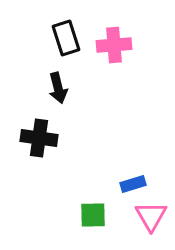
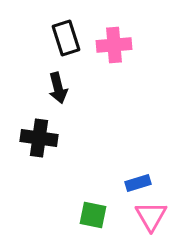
blue rectangle: moved 5 px right, 1 px up
green square: rotated 12 degrees clockwise
